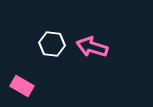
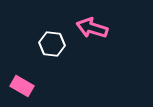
pink arrow: moved 19 px up
